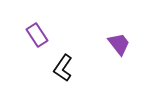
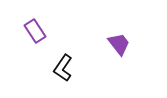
purple rectangle: moved 2 px left, 4 px up
